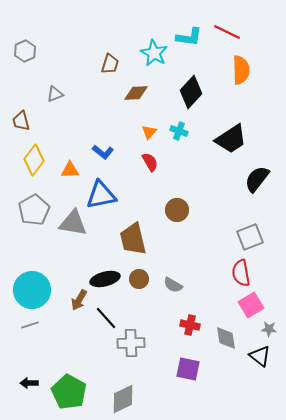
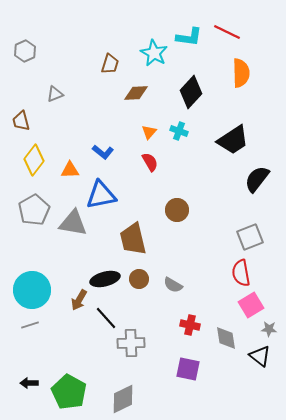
orange semicircle at (241, 70): moved 3 px down
black trapezoid at (231, 139): moved 2 px right, 1 px down
